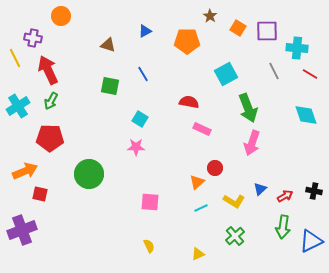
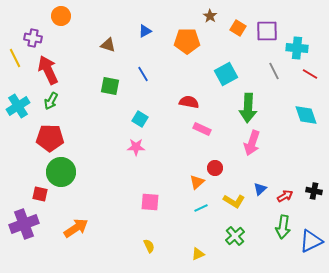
green arrow at (248, 108): rotated 24 degrees clockwise
orange arrow at (25, 171): moved 51 px right, 57 px down; rotated 10 degrees counterclockwise
green circle at (89, 174): moved 28 px left, 2 px up
purple cross at (22, 230): moved 2 px right, 6 px up
